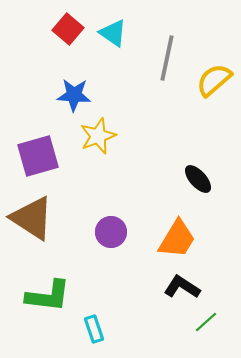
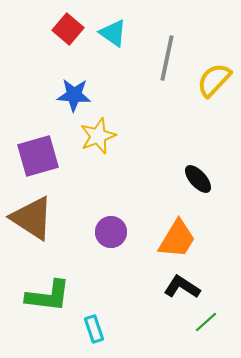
yellow semicircle: rotated 6 degrees counterclockwise
